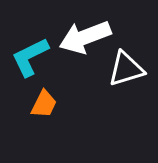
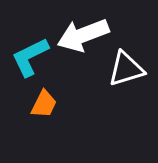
white arrow: moved 2 px left, 2 px up
